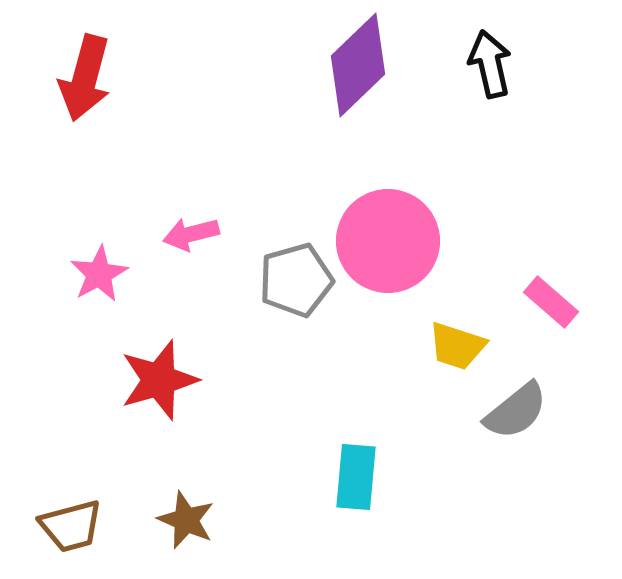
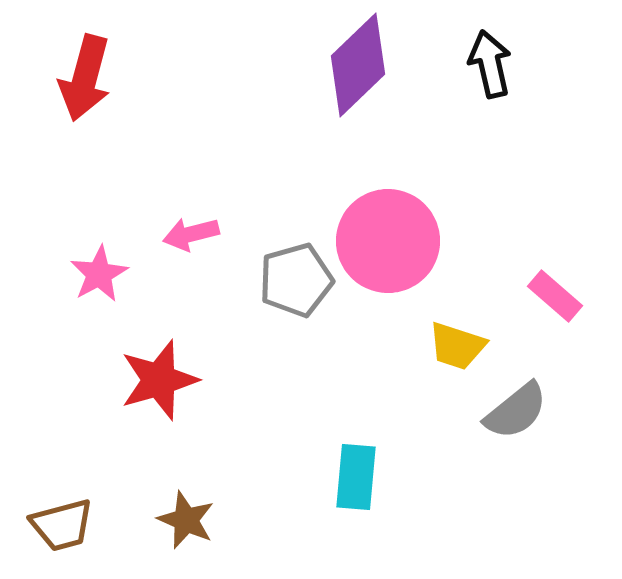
pink rectangle: moved 4 px right, 6 px up
brown trapezoid: moved 9 px left, 1 px up
